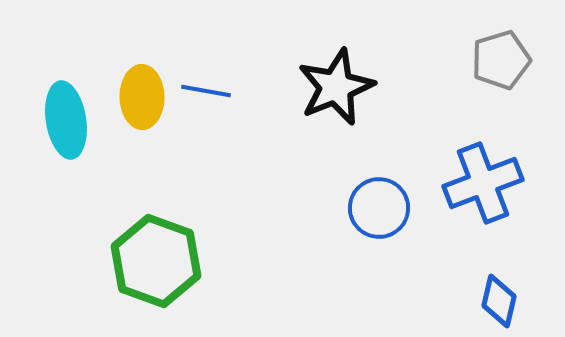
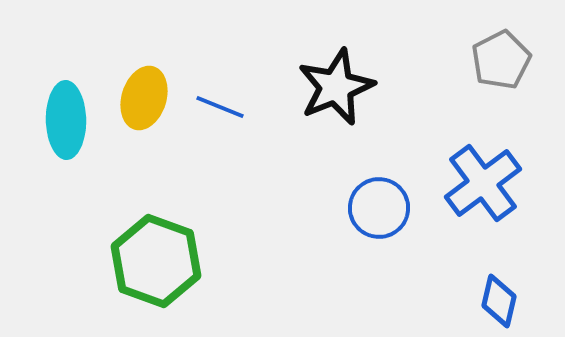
gray pentagon: rotated 10 degrees counterclockwise
blue line: moved 14 px right, 16 px down; rotated 12 degrees clockwise
yellow ellipse: moved 2 px right, 1 px down; rotated 18 degrees clockwise
cyan ellipse: rotated 8 degrees clockwise
blue cross: rotated 16 degrees counterclockwise
